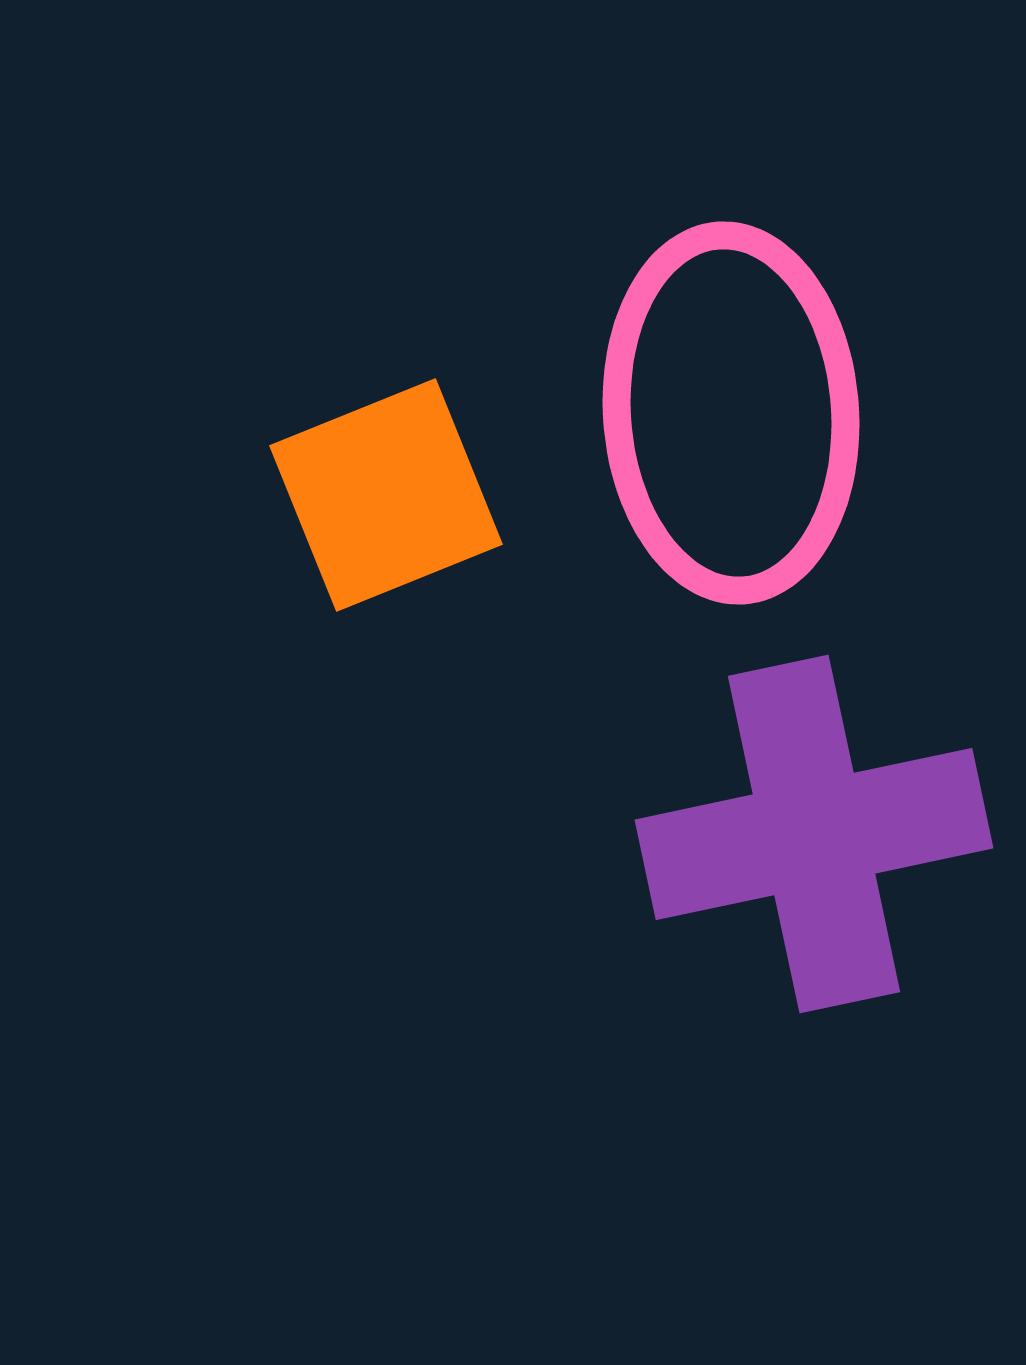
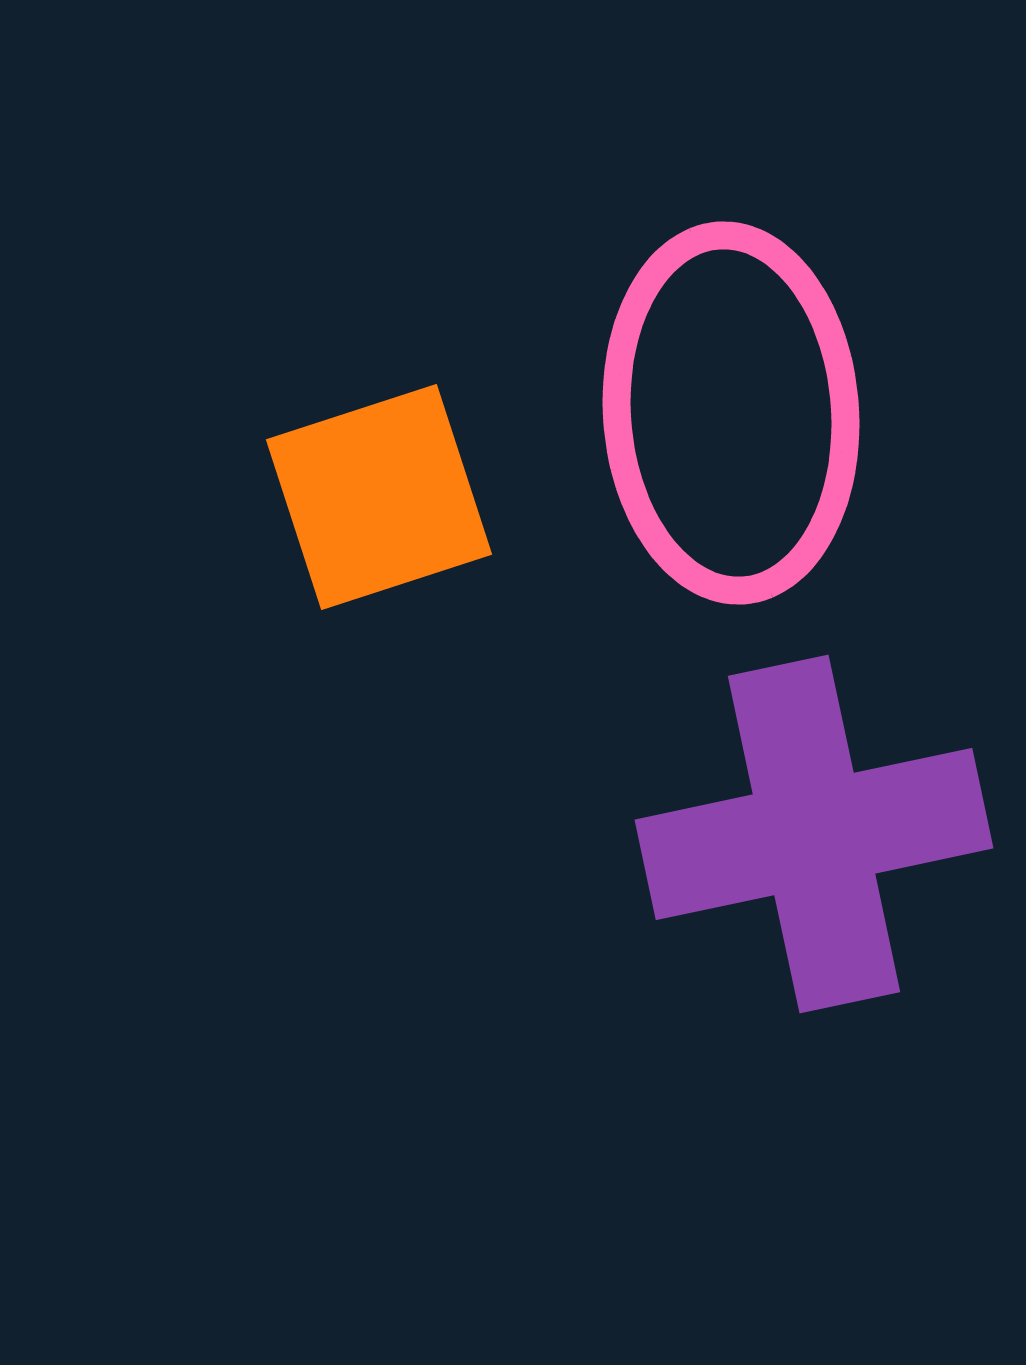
orange square: moved 7 px left, 2 px down; rotated 4 degrees clockwise
